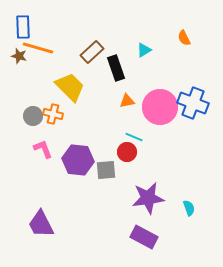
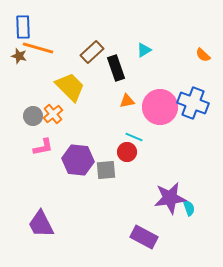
orange semicircle: moved 19 px right, 17 px down; rotated 21 degrees counterclockwise
orange cross: rotated 36 degrees clockwise
pink L-shape: moved 2 px up; rotated 100 degrees clockwise
purple star: moved 22 px right
